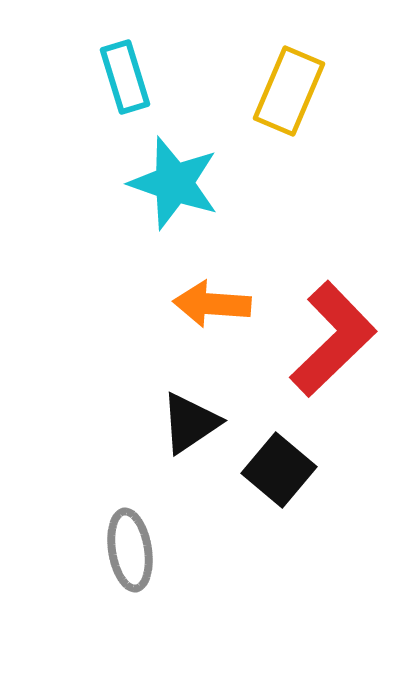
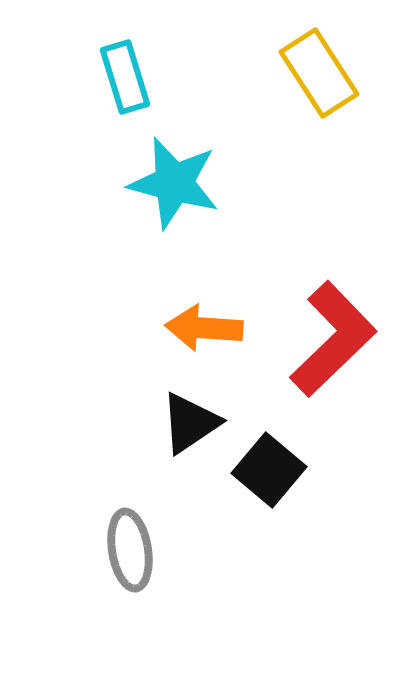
yellow rectangle: moved 30 px right, 18 px up; rotated 56 degrees counterclockwise
cyan star: rotated 4 degrees counterclockwise
orange arrow: moved 8 px left, 24 px down
black square: moved 10 px left
